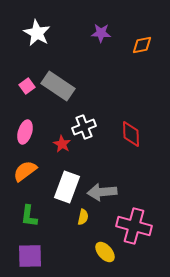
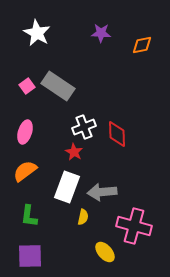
red diamond: moved 14 px left
red star: moved 12 px right, 8 px down
